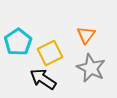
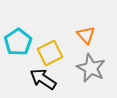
orange triangle: rotated 18 degrees counterclockwise
